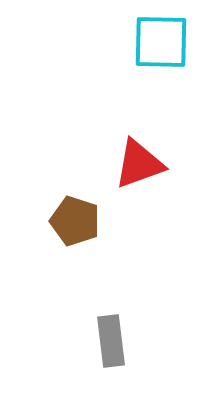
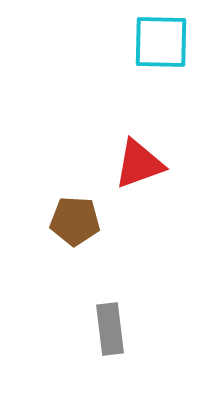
brown pentagon: rotated 15 degrees counterclockwise
gray rectangle: moved 1 px left, 12 px up
